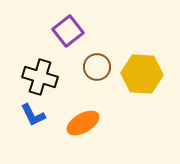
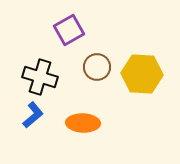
purple square: moved 1 px right, 1 px up; rotated 8 degrees clockwise
blue L-shape: rotated 104 degrees counterclockwise
orange ellipse: rotated 32 degrees clockwise
